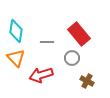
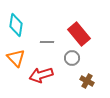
cyan diamond: moved 6 px up
